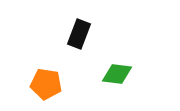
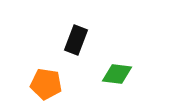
black rectangle: moved 3 px left, 6 px down
